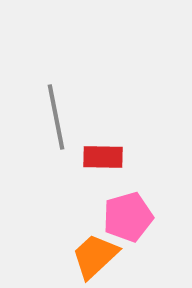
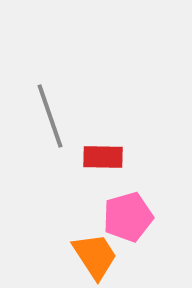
gray line: moved 6 px left, 1 px up; rotated 8 degrees counterclockwise
orange trapezoid: rotated 100 degrees clockwise
